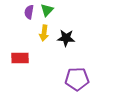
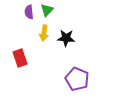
purple semicircle: rotated 16 degrees counterclockwise
red rectangle: rotated 72 degrees clockwise
purple pentagon: rotated 25 degrees clockwise
